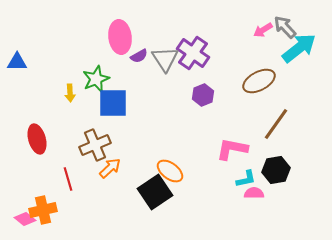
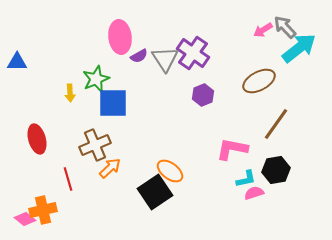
pink semicircle: rotated 18 degrees counterclockwise
